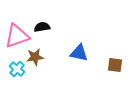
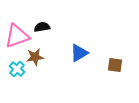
blue triangle: rotated 42 degrees counterclockwise
